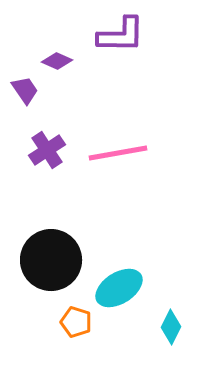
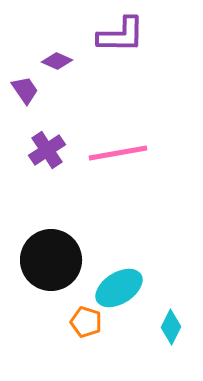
orange pentagon: moved 10 px right
